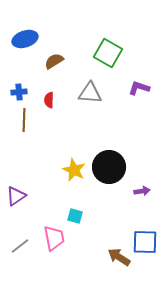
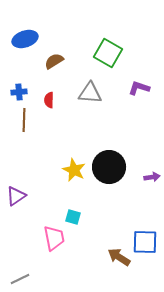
purple arrow: moved 10 px right, 14 px up
cyan square: moved 2 px left, 1 px down
gray line: moved 33 px down; rotated 12 degrees clockwise
